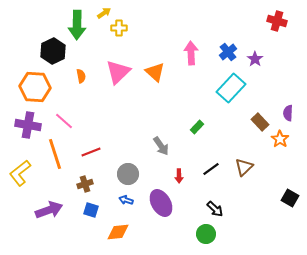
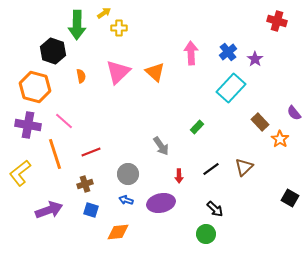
black hexagon: rotated 15 degrees counterclockwise
orange hexagon: rotated 12 degrees clockwise
purple semicircle: moved 6 px right; rotated 42 degrees counterclockwise
purple ellipse: rotated 72 degrees counterclockwise
